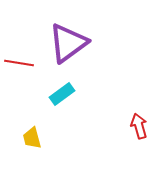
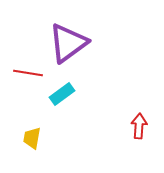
red line: moved 9 px right, 10 px down
red arrow: rotated 20 degrees clockwise
yellow trapezoid: rotated 25 degrees clockwise
